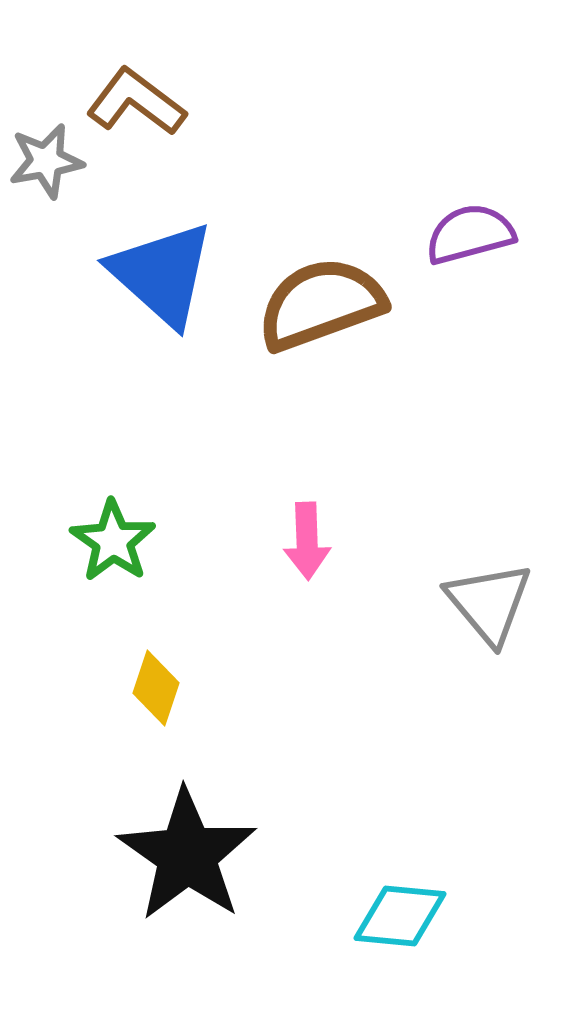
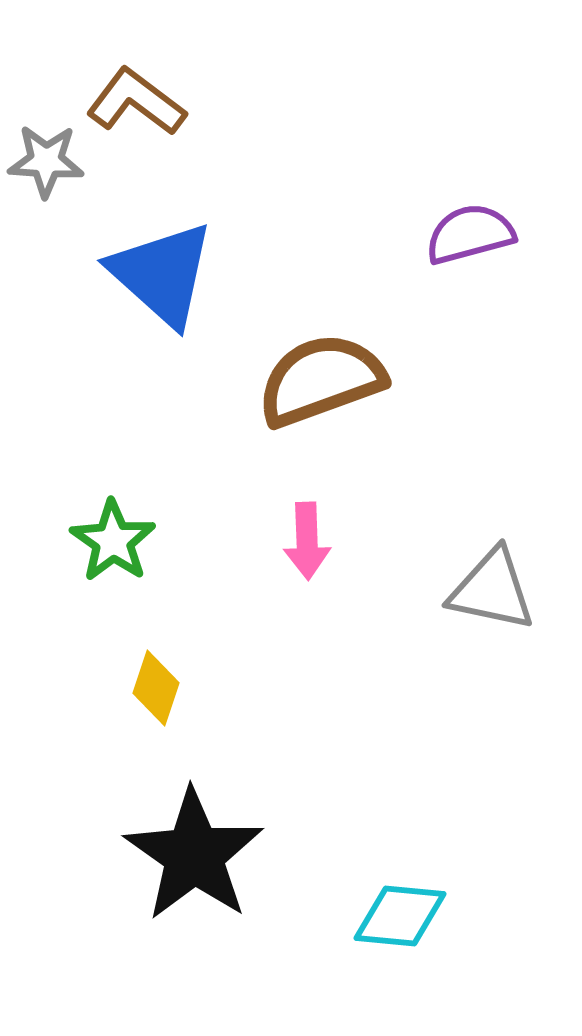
gray star: rotated 14 degrees clockwise
brown semicircle: moved 76 px down
gray triangle: moved 3 px right, 13 px up; rotated 38 degrees counterclockwise
black star: moved 7 px right
